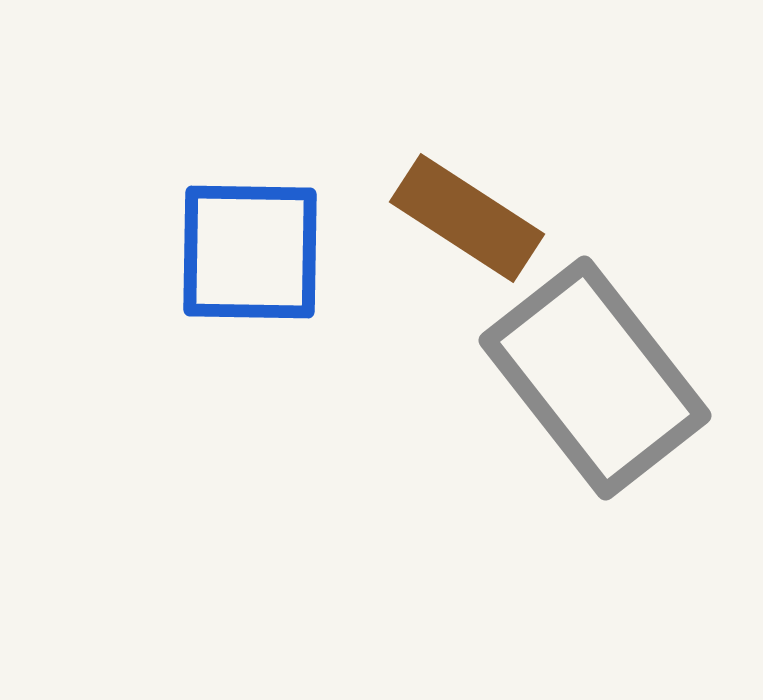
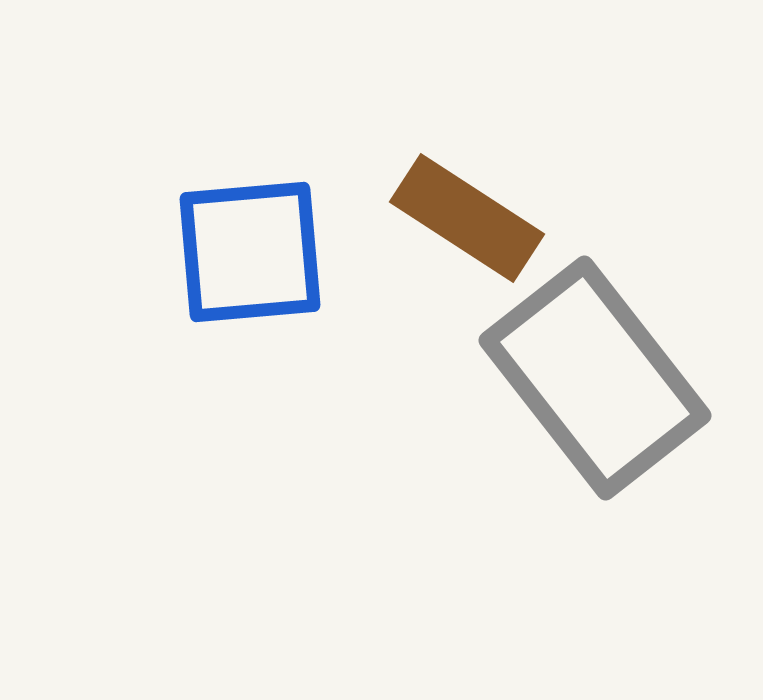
blue square: rotated 6 degrees counterclockwise
